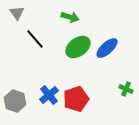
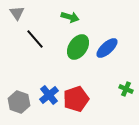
green ellipse: rotated 20 degrees counterclockwise
gray hexagon: moved 4 px right, 1 px down
